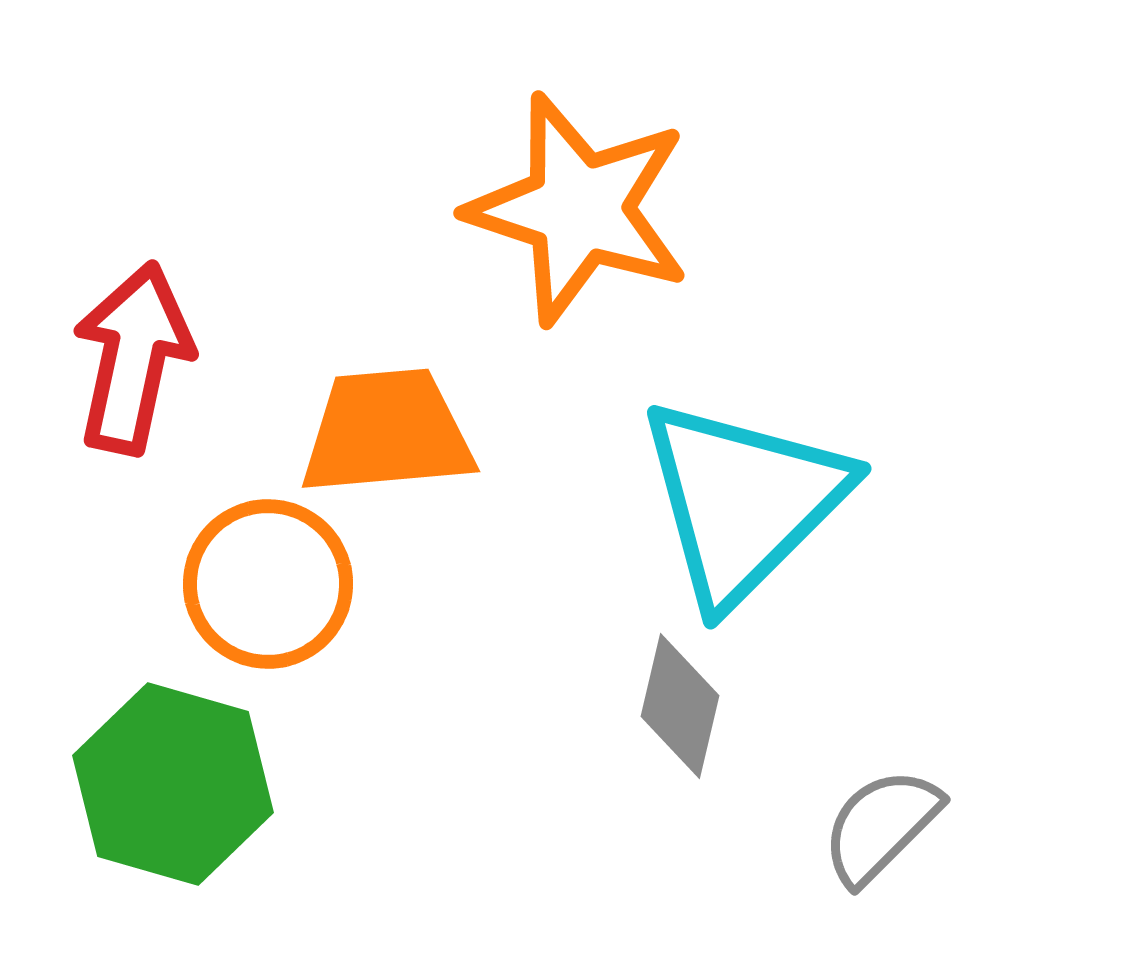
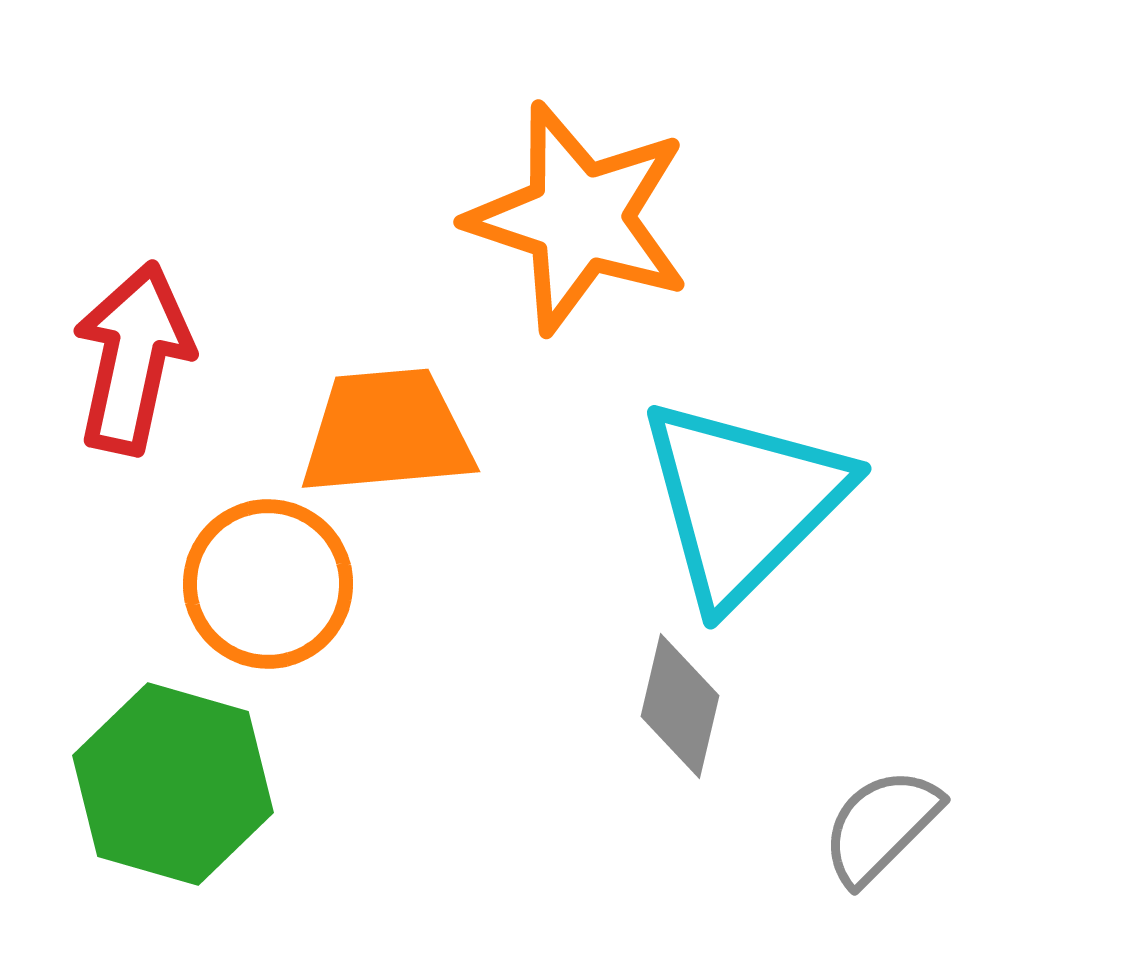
orange star: moved 9 px down
